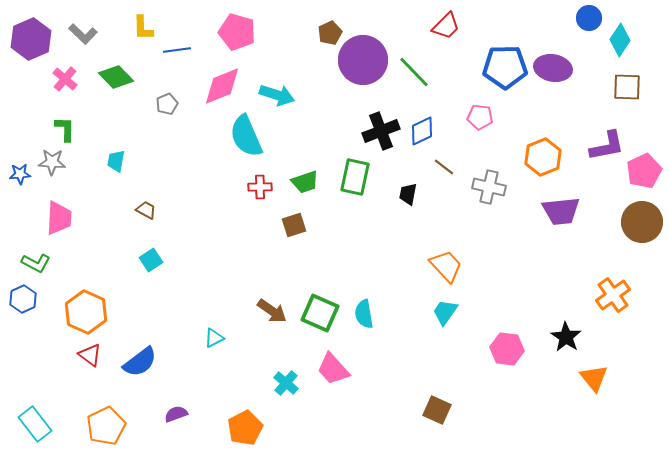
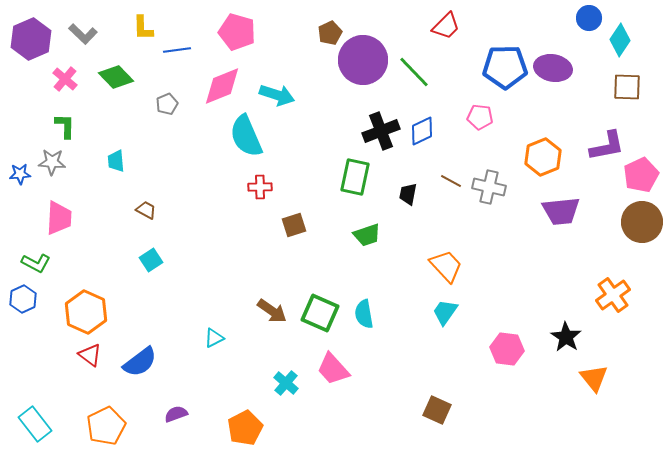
green L-shape at (65, 129): moved 3 px up
cyan trapezoid at (116, 161): rotated 15 degrees counterclockwise
brown line at (444, 167): moved 7 px right, 14 px down; rotated 10 degrees counterclockwise
pink pentagon at (644, 171): moved 3 px left, 4 px down
green trapezoid at (305, 182): moved 62 px right, 53 px down
